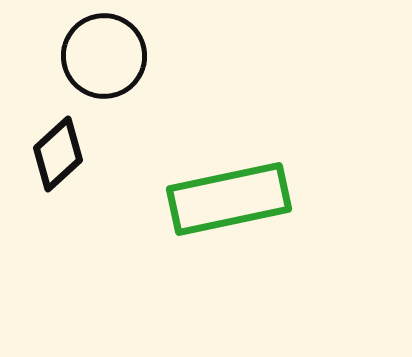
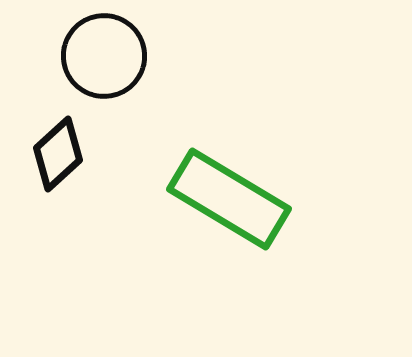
green rectangle: rotated 43 degrees clockwise
